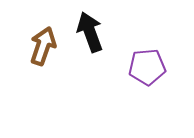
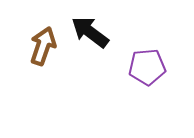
black arrow: rotated 33 degrees counterclockwise
